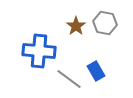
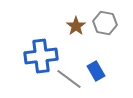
blue cross: moved 2 px right, 5 px down; rotated 12 degrees counterclockwise
